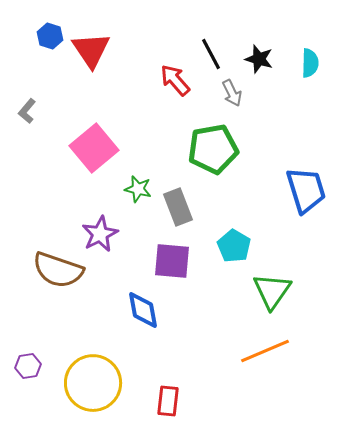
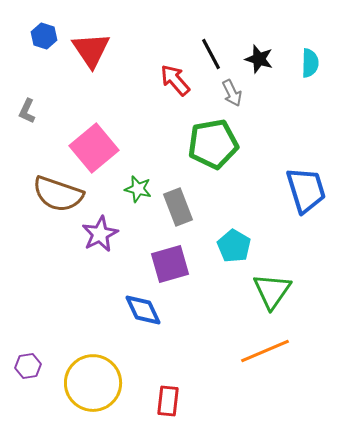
blue hexagon: moved 6 px left
gray L-shape: rotated 15 degrees counterclockwise
green pentagon: moved 5 px up
purple square: moved 2 px left, 3 px down; rotated 21 degrees counterclockwise
brown semicircle: moved 76 px up
blue diamond: rotated 15 degrees counterclockwise
